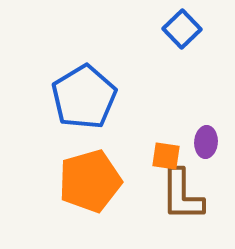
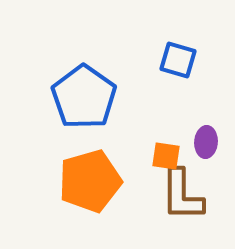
blue square: moved 4 px left, 31 px down; rotated 30 degrees counterclockwise
blue pentagon: rotated 6 degrees counterclockwise
